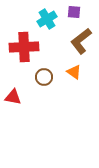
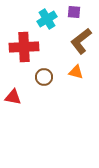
orange triangle: moved 2 px right; rotated 21 degrees counterclockwise
